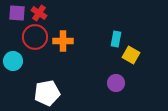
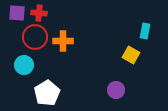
red cross: rotated 28 degrees counterclockwise
cyan rectangle: moved 29 px right, 8 px up
cyan circle: moved 11 px right, 4 px down
purple circle: moved 7 px down
white pentagon: rotated 20 degrees counterclockwise
